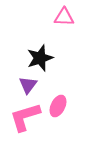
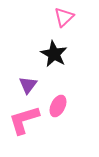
pink triangle: rotated 45 degrees counterclockwise
black star: moved 14 px right, 4 px up; rotated 24 degrees counterclockwise
pink L-shape: moved 1 px left, 3 px down
